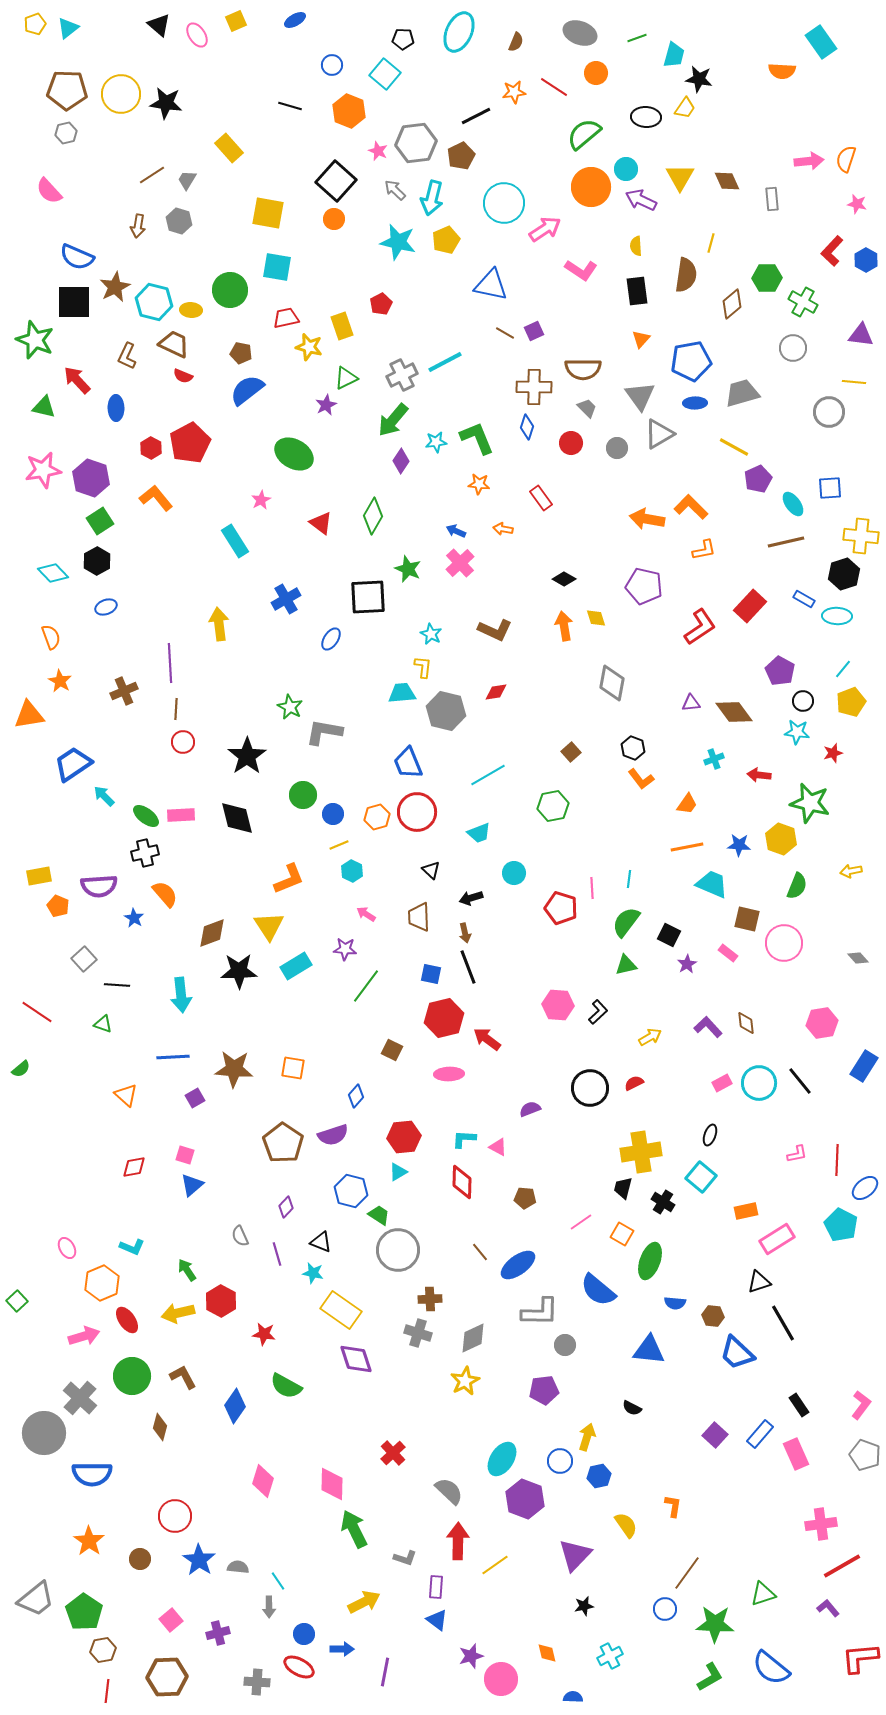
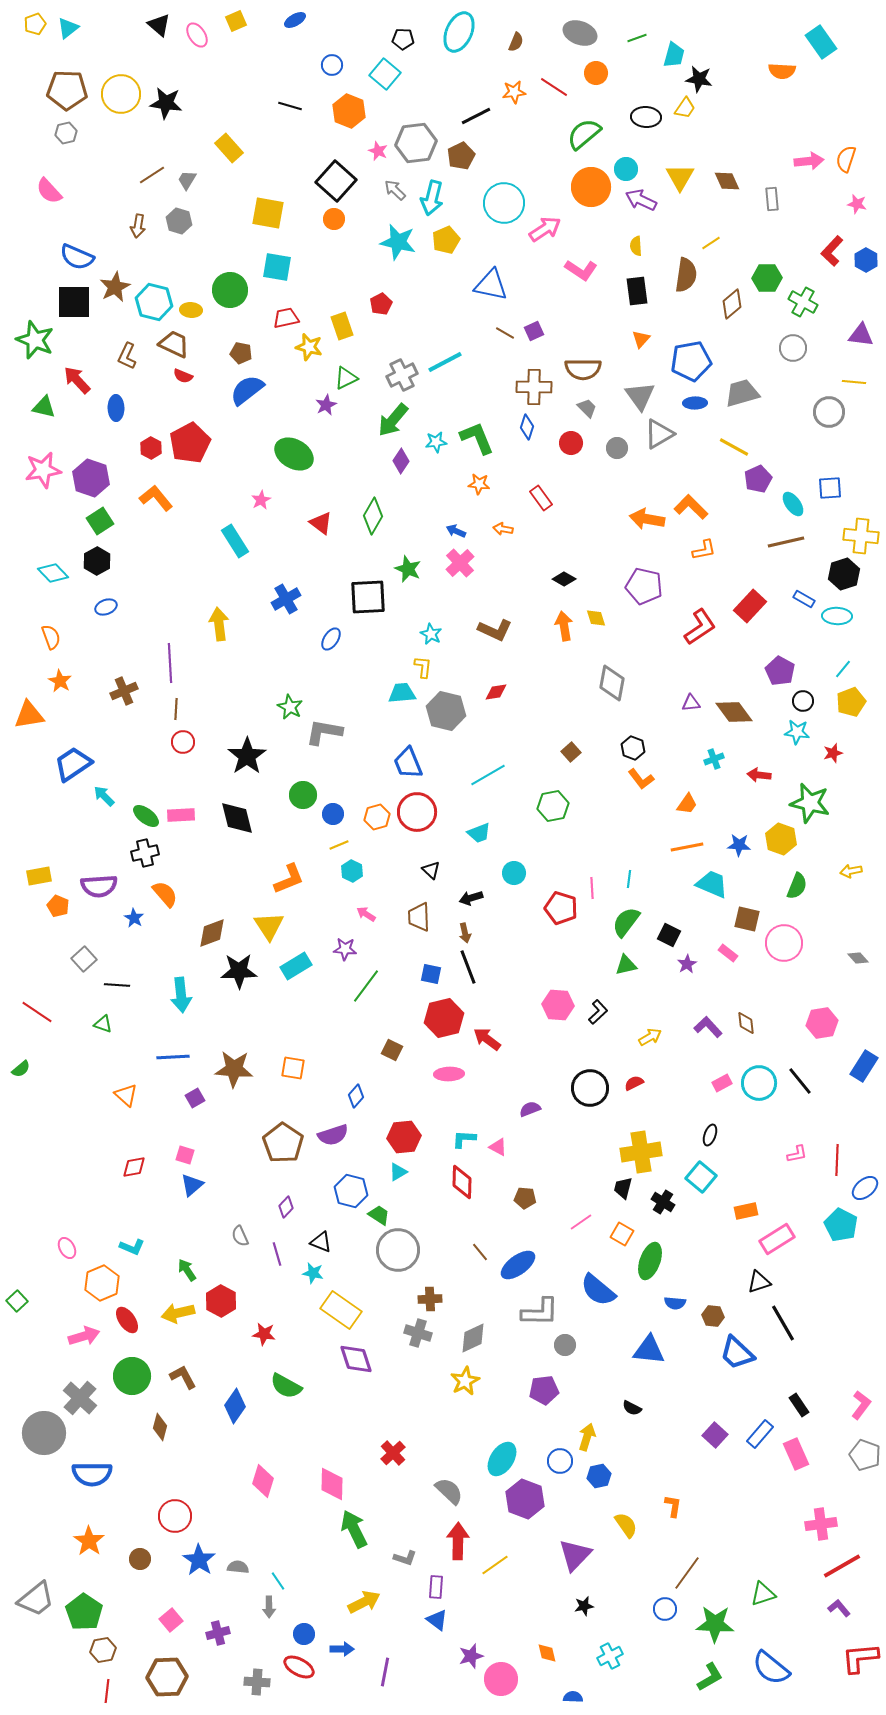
yellow line at (711, 243): rotated 42 degrees clockwise
purple L-shape at (828, 1608): moved 11 px right
